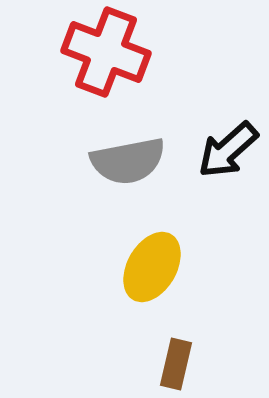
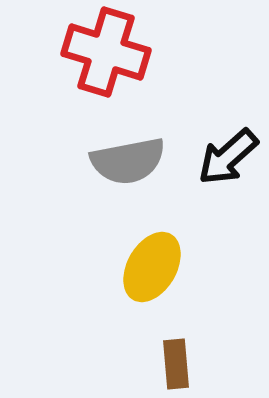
red cross: rotated 4 degrees counterclockwise
black arrow: moved 7 px down
brown rectangle: rotated 18 degrees counterclockwise
